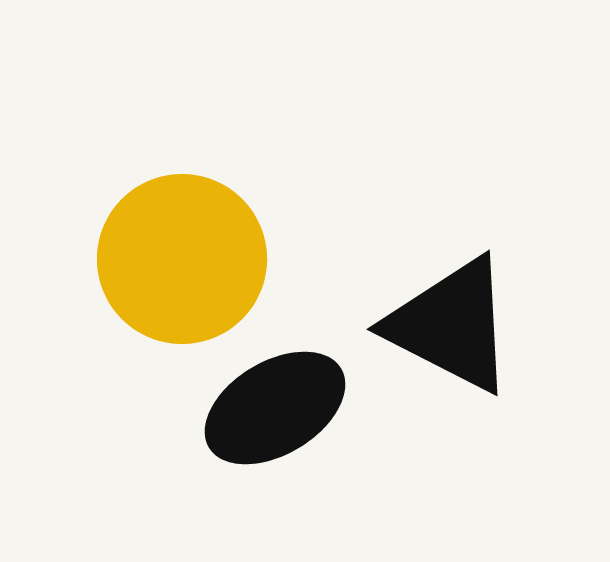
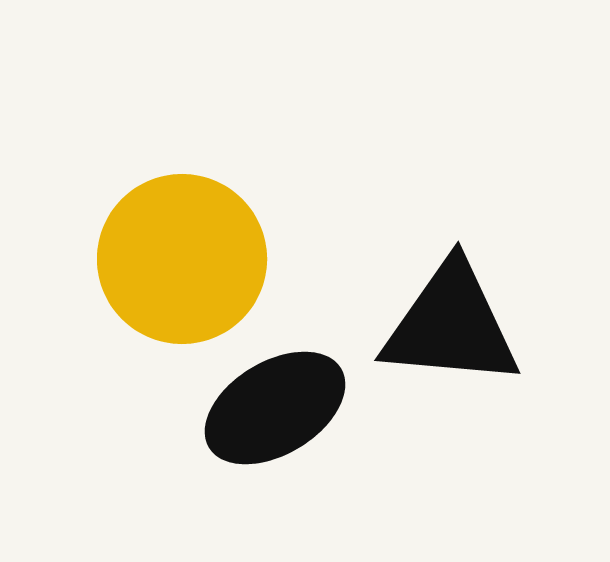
black triangle: rotated 22 degrees counterclockwise
